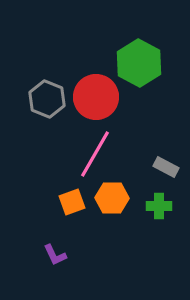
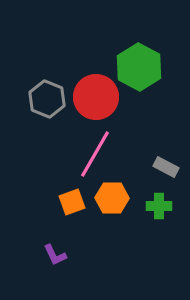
green hexagon: moved 4 px down
